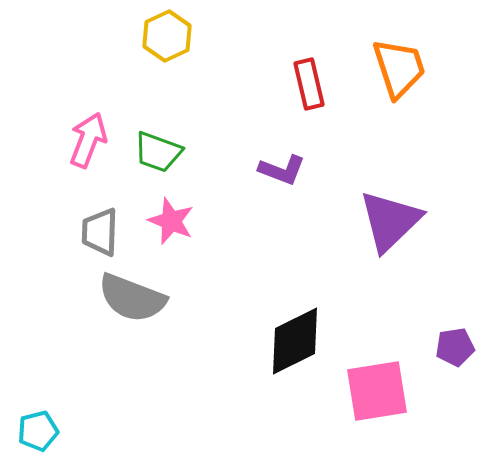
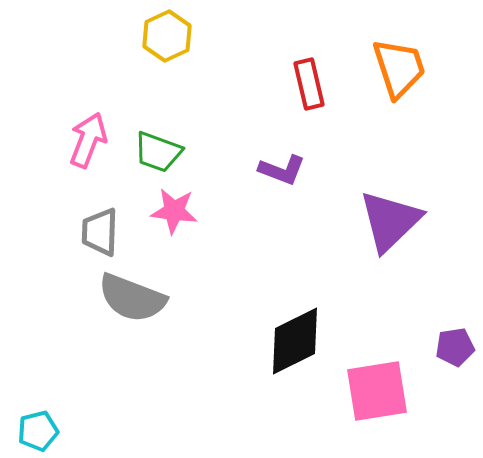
pink star: moved 3 px right, 10 px up; rotated 15 degrees counterclockwise
